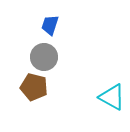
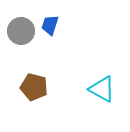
gray circle: moved 23 px left, 26 px up
cyan triangle: moved 10 px left, 8 px up
